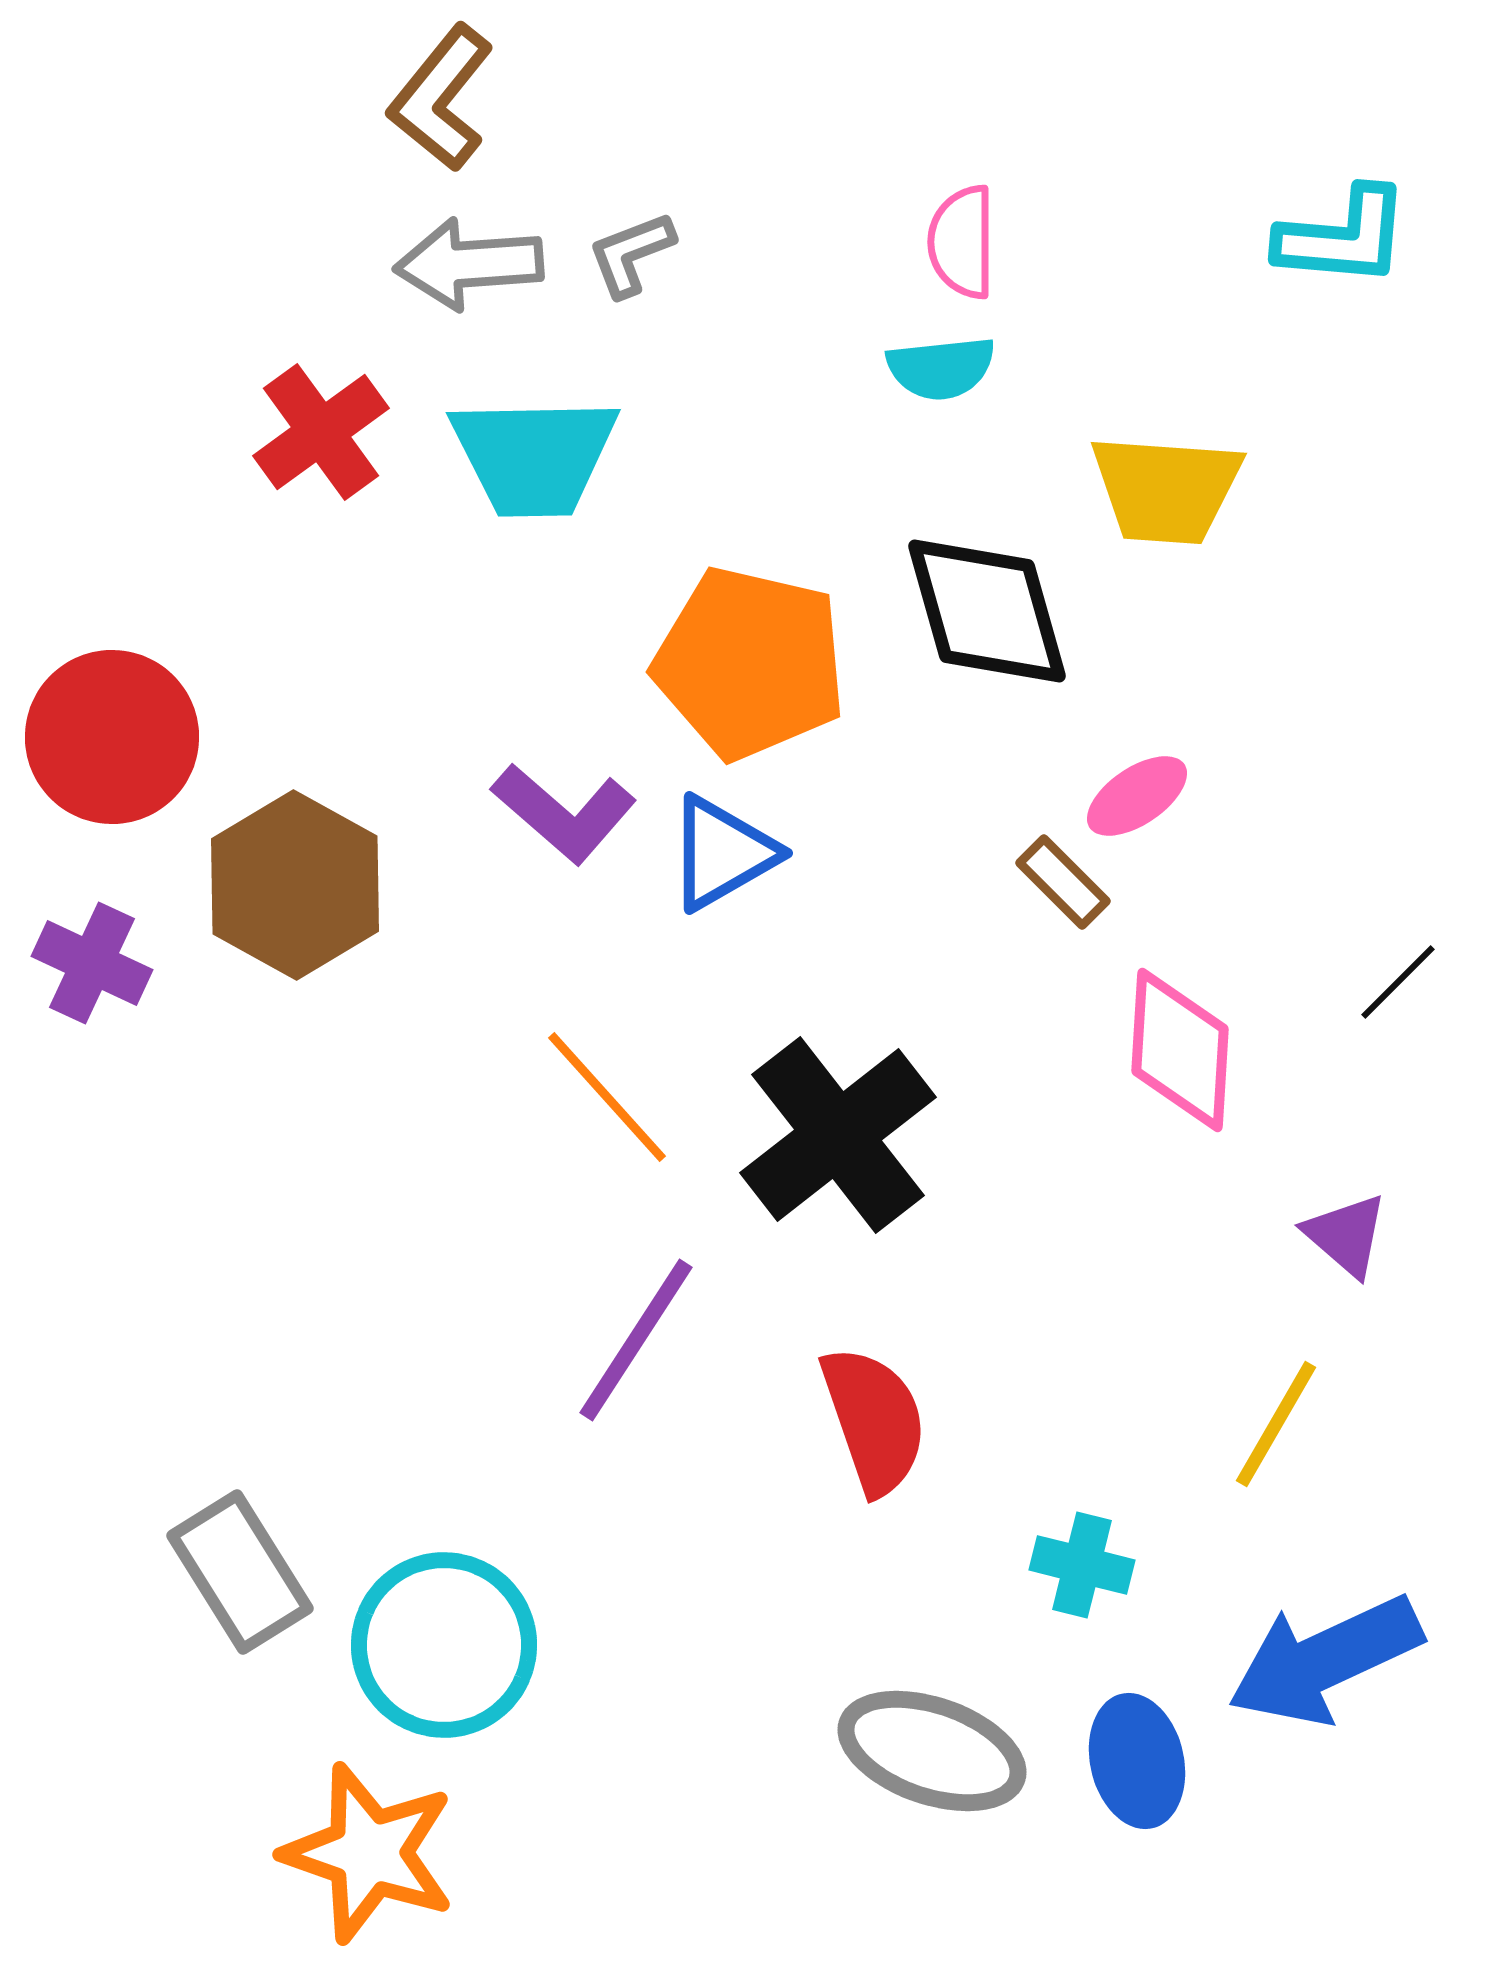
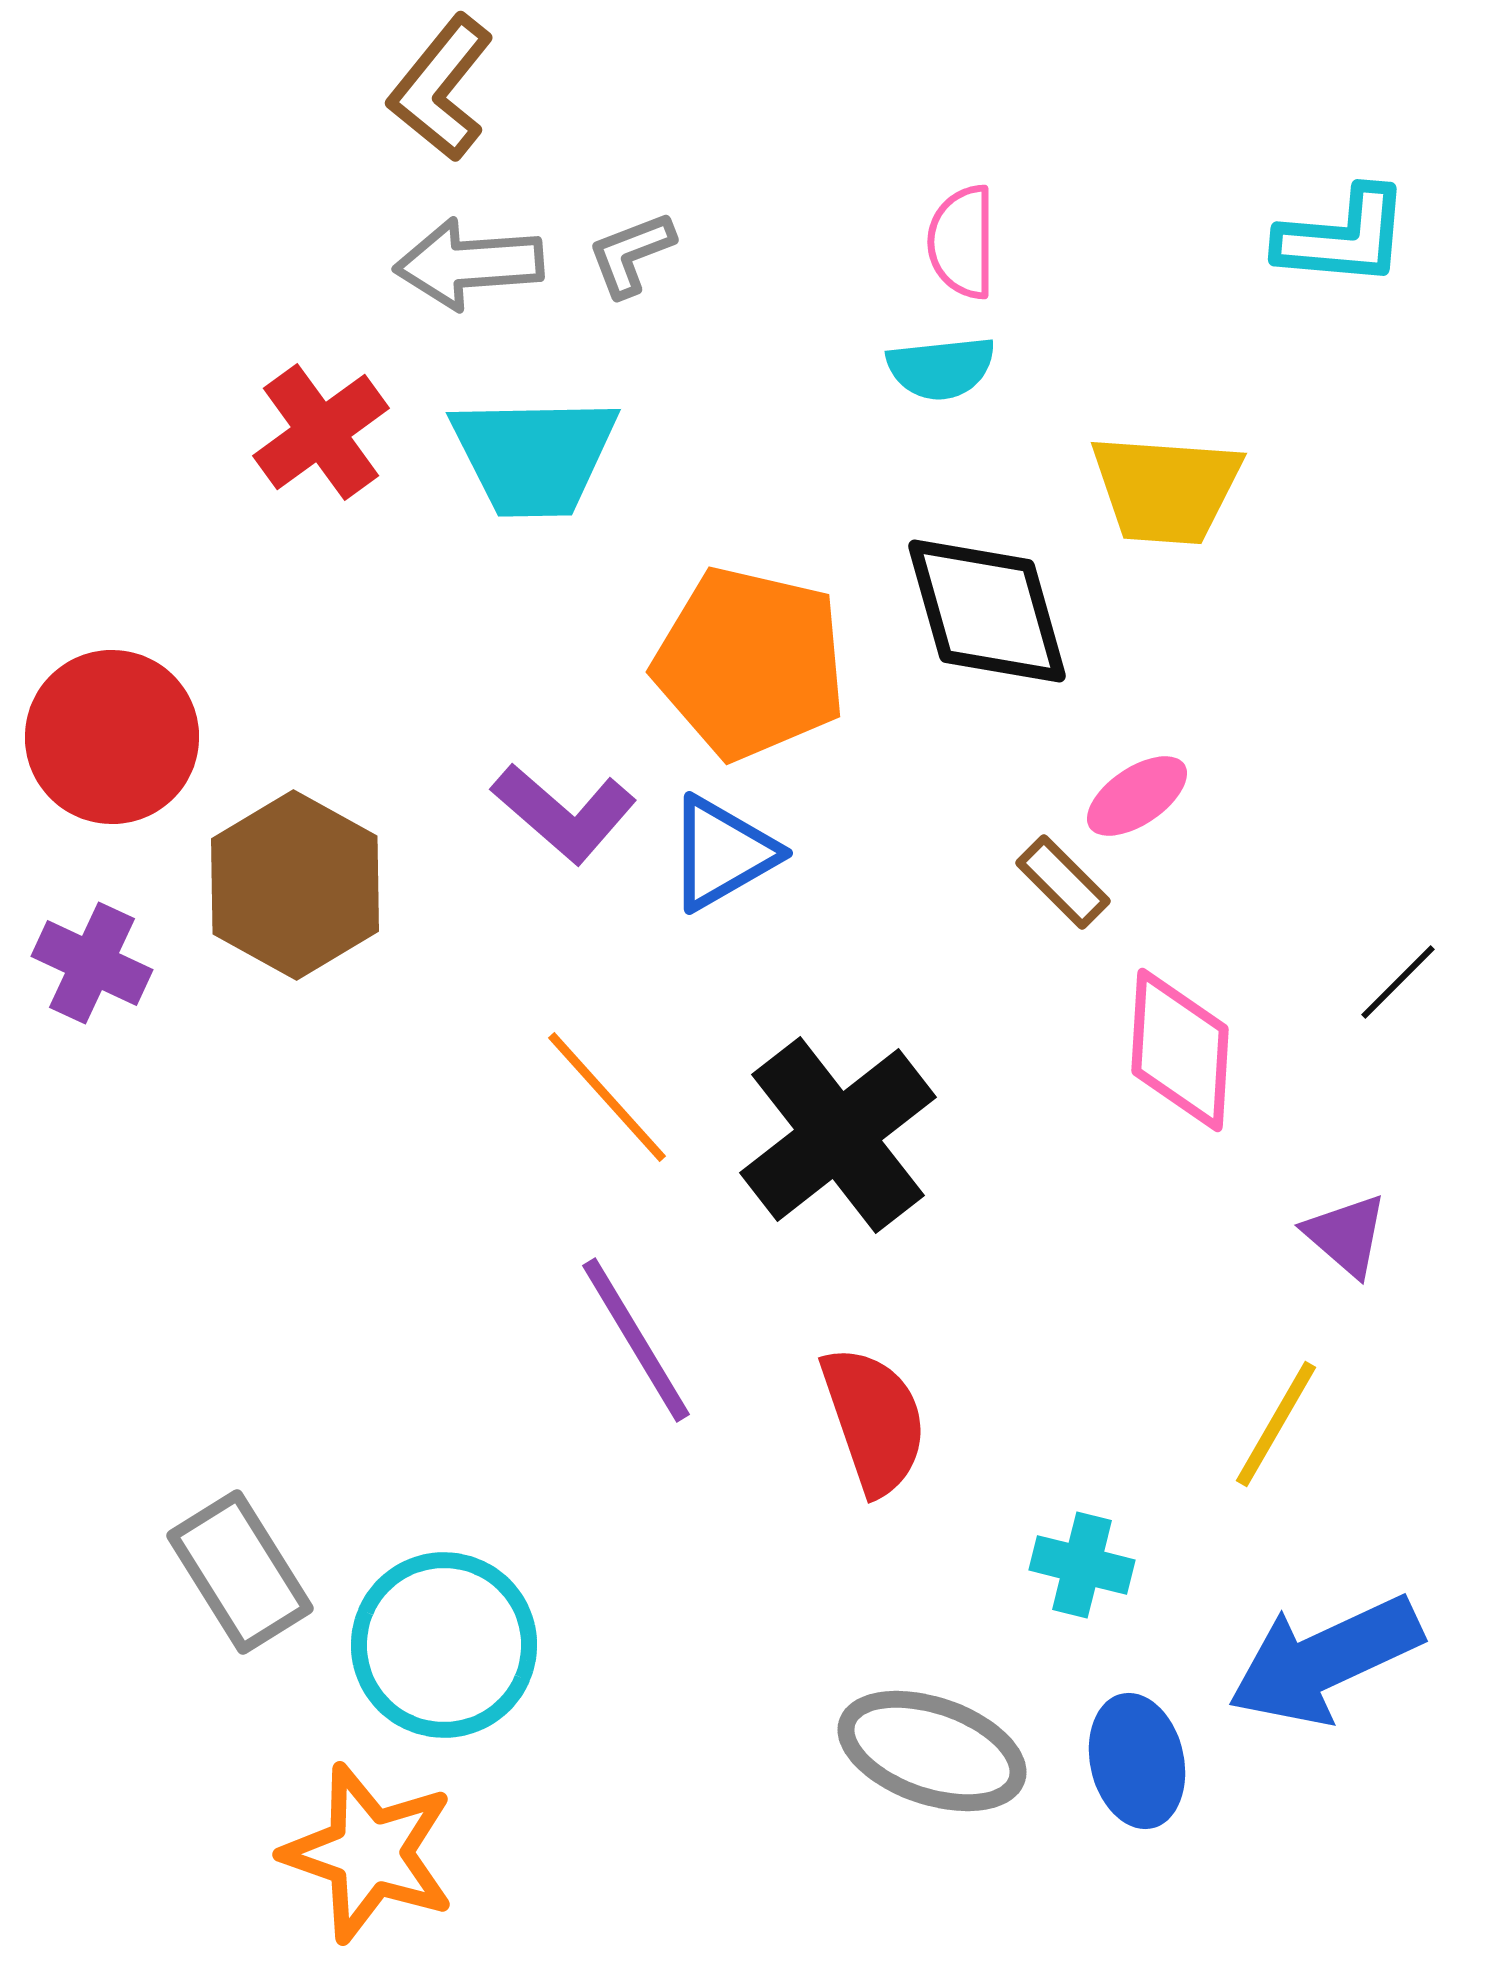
brown L-shape: moved 10 px up
purple line: rotated 64 degrees counterclockwise
